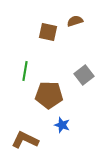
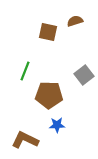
green line: rotated 12 degrees clockwise
blue star: moved 5 px left; rotated 21 degrees counterclockwise
